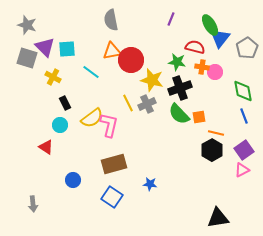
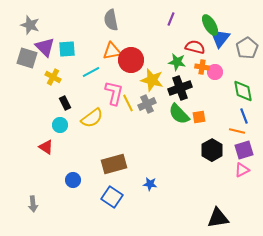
gray star: moved 3 px right
cyan line: rotated 66 degrees counterclockwise
pink L-shape: moved 5 px right, 32 px up
orange line: moved 21 px right, 2 px up
purple square: rotated 18 degrees clockwise
